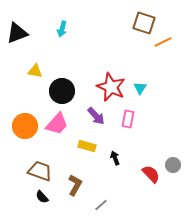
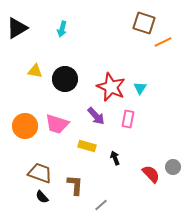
black triangle: moved 5 px up; rotated 10 degrees counterclockwise
black circle: moved 3 px right, 12 px up
pink trapezoid: rotated 65 degrees clockwise
gray circle: moved 2 px down
brown trapezoid: moved 2 px down
brown L-shape: rotated 25 degrees counterclockwise
